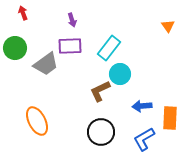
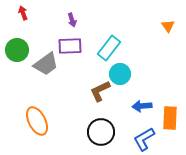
green circle: moved 2 px right, 2 px down
